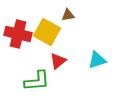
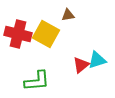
yellow square: moved 1 px left, 2 px down
red triangle: moved 23 px right, 4 px down
